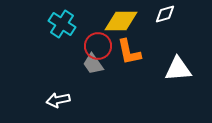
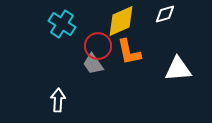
yellow diamond: rotated 24 degrees counterclockwise
white arrow: rotated 105 degrees clockwise
